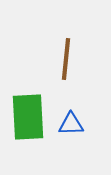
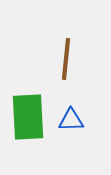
blue triangle: moved 4 px up
